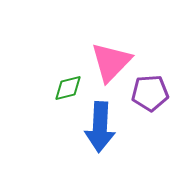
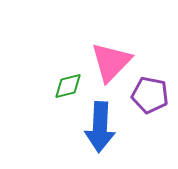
green diamond: moved 2 px up
purple pentagon: moved 2 px down; rotated 15 degrees clockwise
